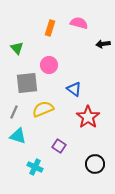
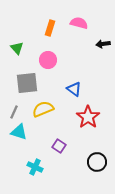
pink circle: moved 1 px left, 5 px up
cyan triangle: moved 1 px right, 4 px up
black circle: moved 2 px right, 2 px up
